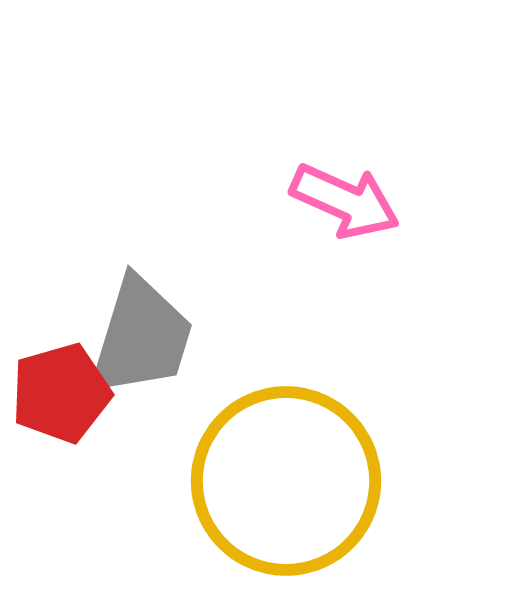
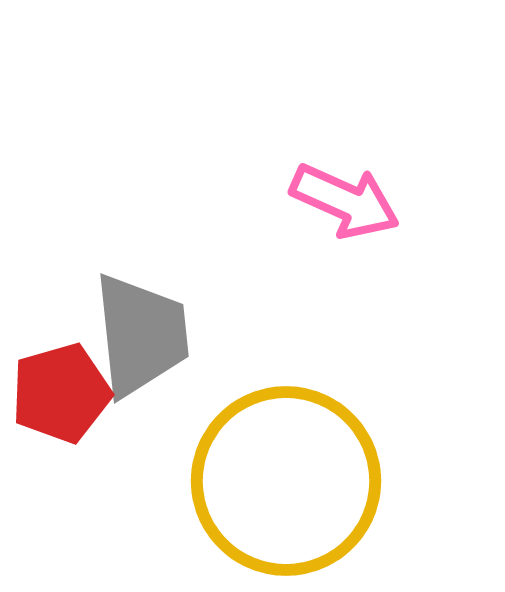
gray trapezoid: moved 2 px up; rotated 23 degrees counterclockwise
